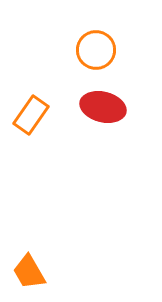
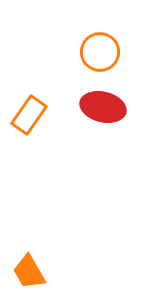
orange circle: moved 4 px right, 2 px down
orange rectangle: moved 2 px left
